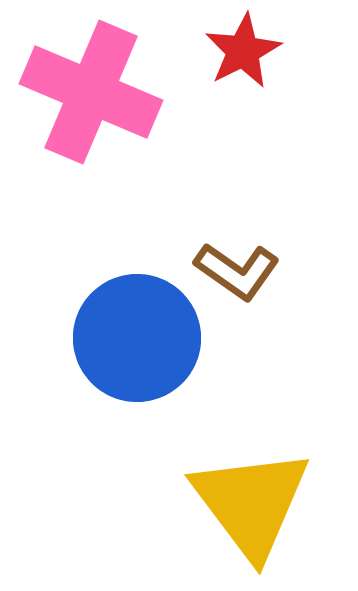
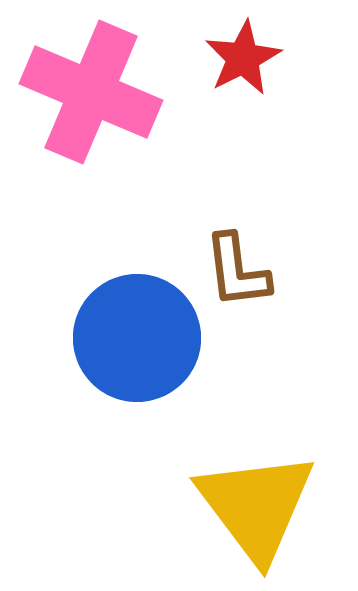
red star: moved 7 px down
brown L-shape: rotated 48 degrees clockwise
yellow triangle: moved 5 px right, 3 px down
